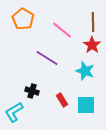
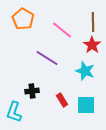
black cross: rotated 24 degrees counterclockwise
cyan L-shape: rotated 40 degrees counterclockwise
